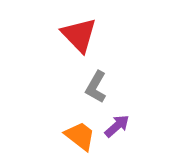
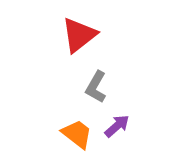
red triangle: rotated 36 degrees clockwise
orange trapezoid: moved 3 px left, 2 px up
